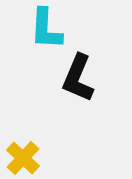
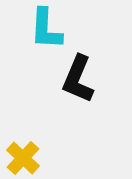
black L-shape: moved 1 px down
